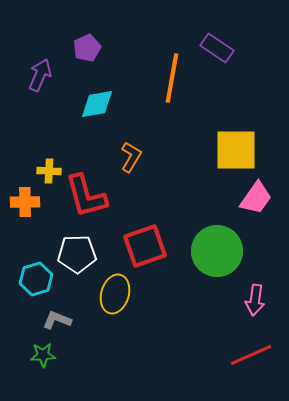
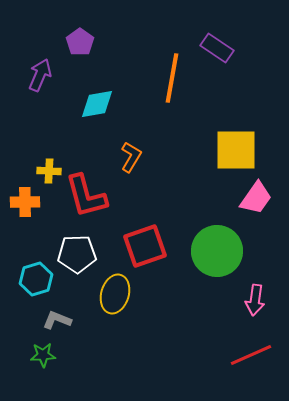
purple pentagon: moved 7 px left, 6 px up; rotated 12 degrees counterclockwise
